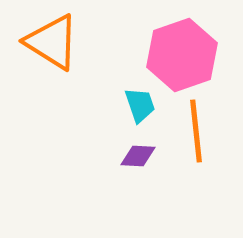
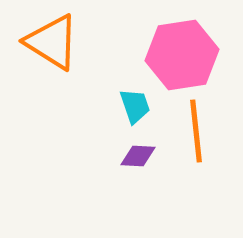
pink hexagon: rotated 10 degrees clockwise
cyan trapezoid: moved 5 px left, 1 px down
